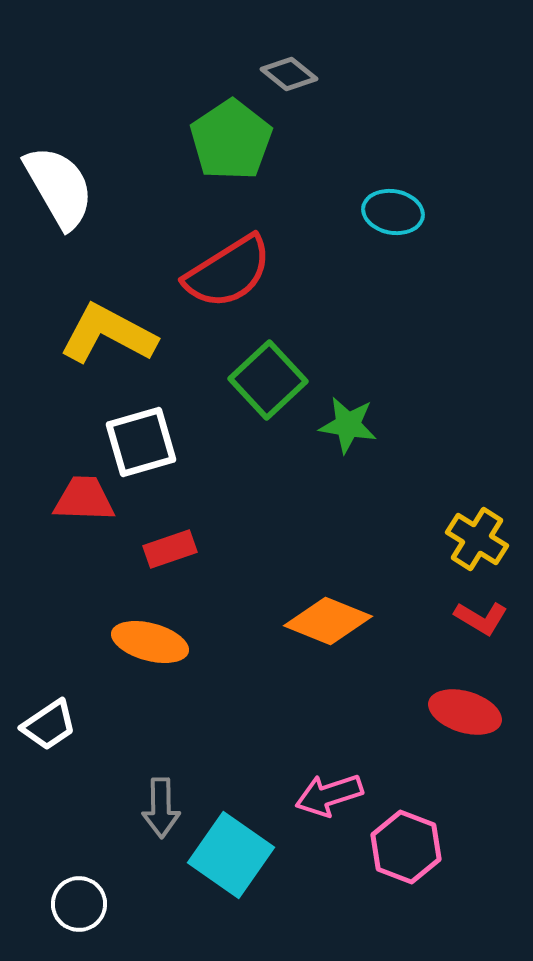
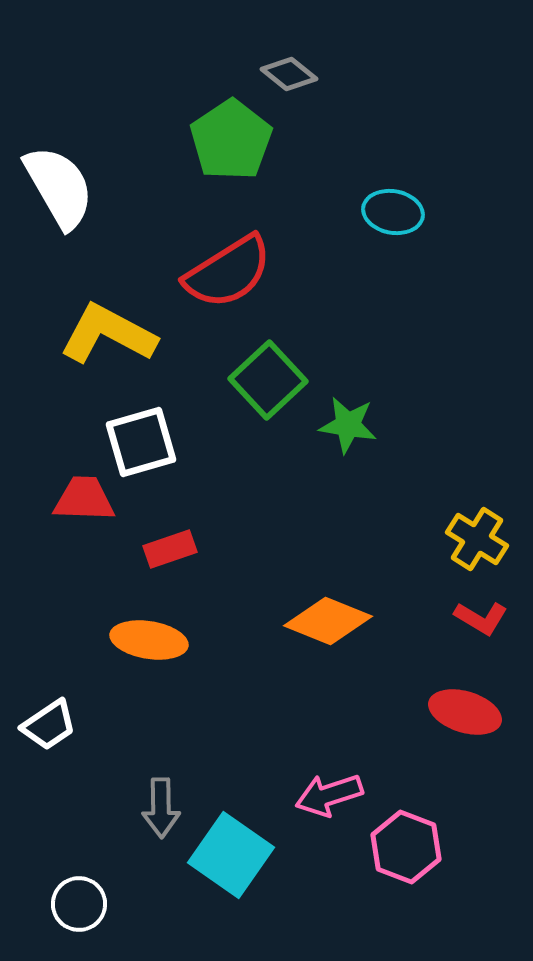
orange ellipse: moved 1 px left, 2 px up; rotated 6 degrees counterclockwise
